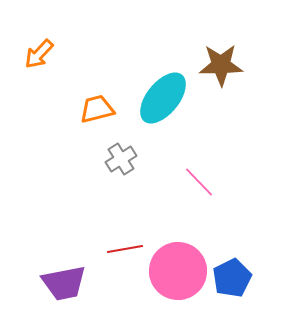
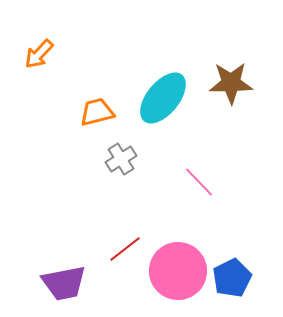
brown star: moved 10 px right, 18 px down
orange trapezoid: moved 3 px down
red line: rotated 28 degrees counterclockwise
